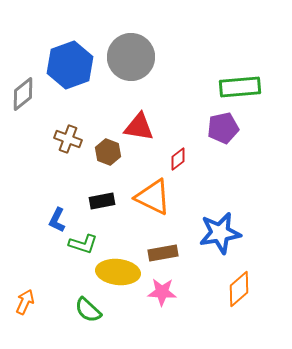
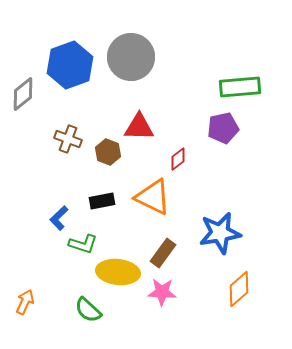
red triangle: rotated 8 degrees counterclockwise
blue L-shape: moved 2 px right, 2 px up; rotated 20 degrees clockwise
brown rectangle: rotated 44 degrees counterclockwise
